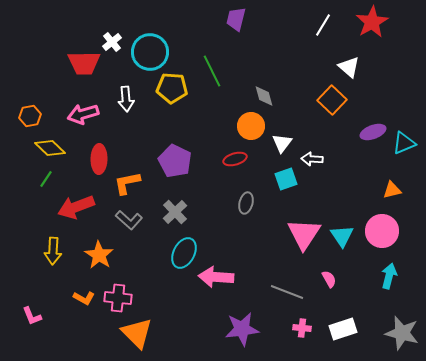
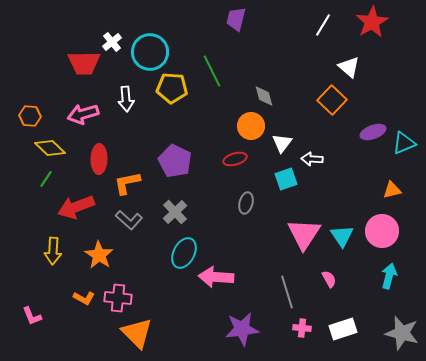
orange hexagon at (30, 116): rotated 15 degrees clockwise
gray line at (287, 292): rotated 52 degrees clockwise
